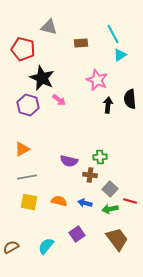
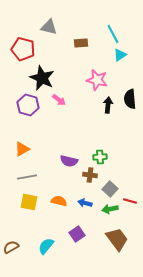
pink star: rotated 10 degrees counterclockwise
